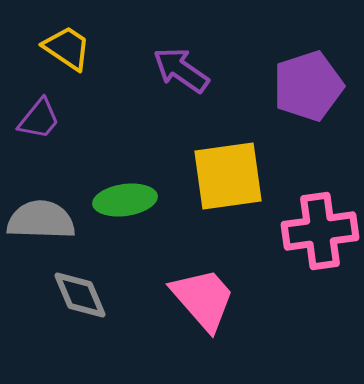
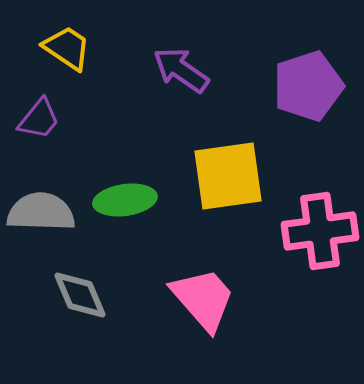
gray semicircle: moved 8 px up
